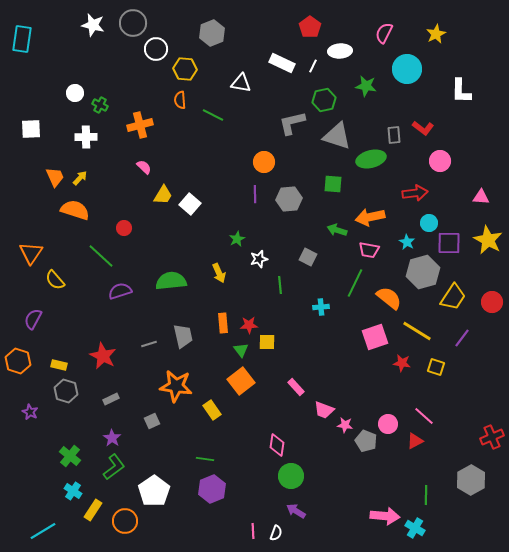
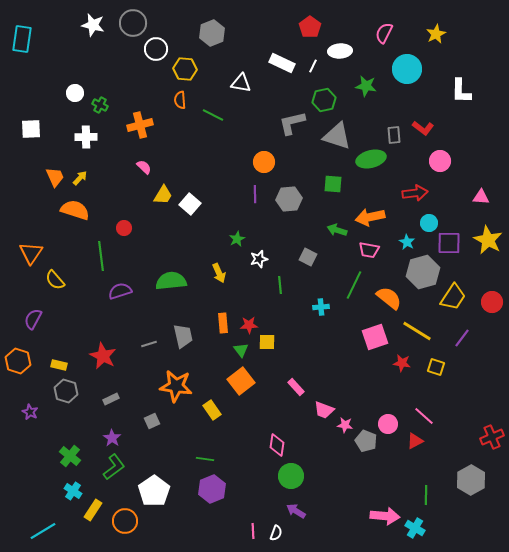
green line at (101, 256): rotated 40 degrees clockwise
green line at (355, 283): moved 1 px left, 2 px down
